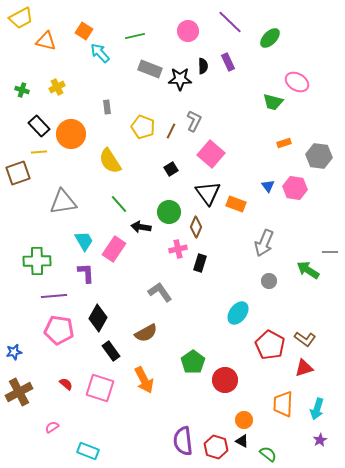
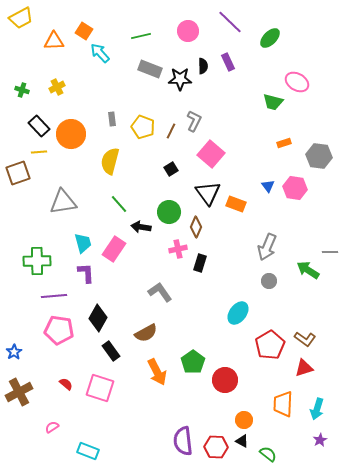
green line at (135, 36): moved 6 px right
orange triangle at (46, 41): moved 8 px right; rotated 15 degrees counterclockwise
gray rectangle at (107, 107): moved 5 px right, 12 px down
yellow semicircle at (110, 161): rotated 48 degrees clockwise
cyan trapezoid at (84, 241): moved 1 px left, 2 px down; rotated 15 degrees clockwise
gray arrow at (264, 243): moved 3 px right, 4 px down
red pentagon at (270, 345): rotated 12 degrees clockwise
blue star at (14, 352): rotated 21 degrees counterclockwise
orange arrow at (144, 380): moved 13 px right, 8 px up
red hexagon at (216, 447): rotated 15 degrees counterclockwise
